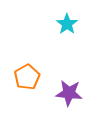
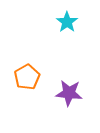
cyan star: moved 2 px up
